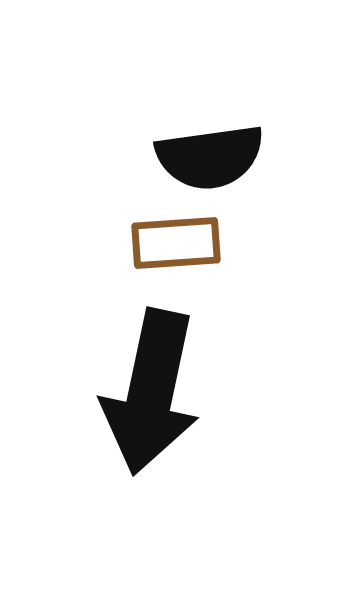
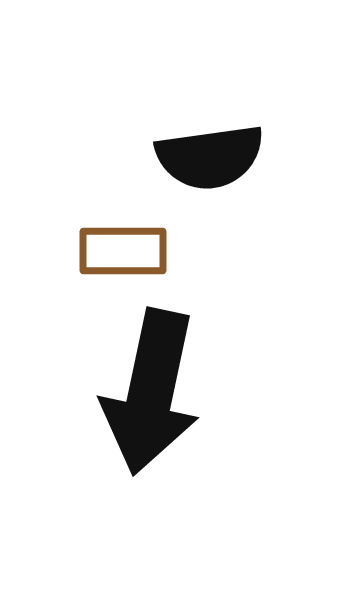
brown rectangle: moved 53 px left, 8 px down; rotated 4 degrees clockwise
